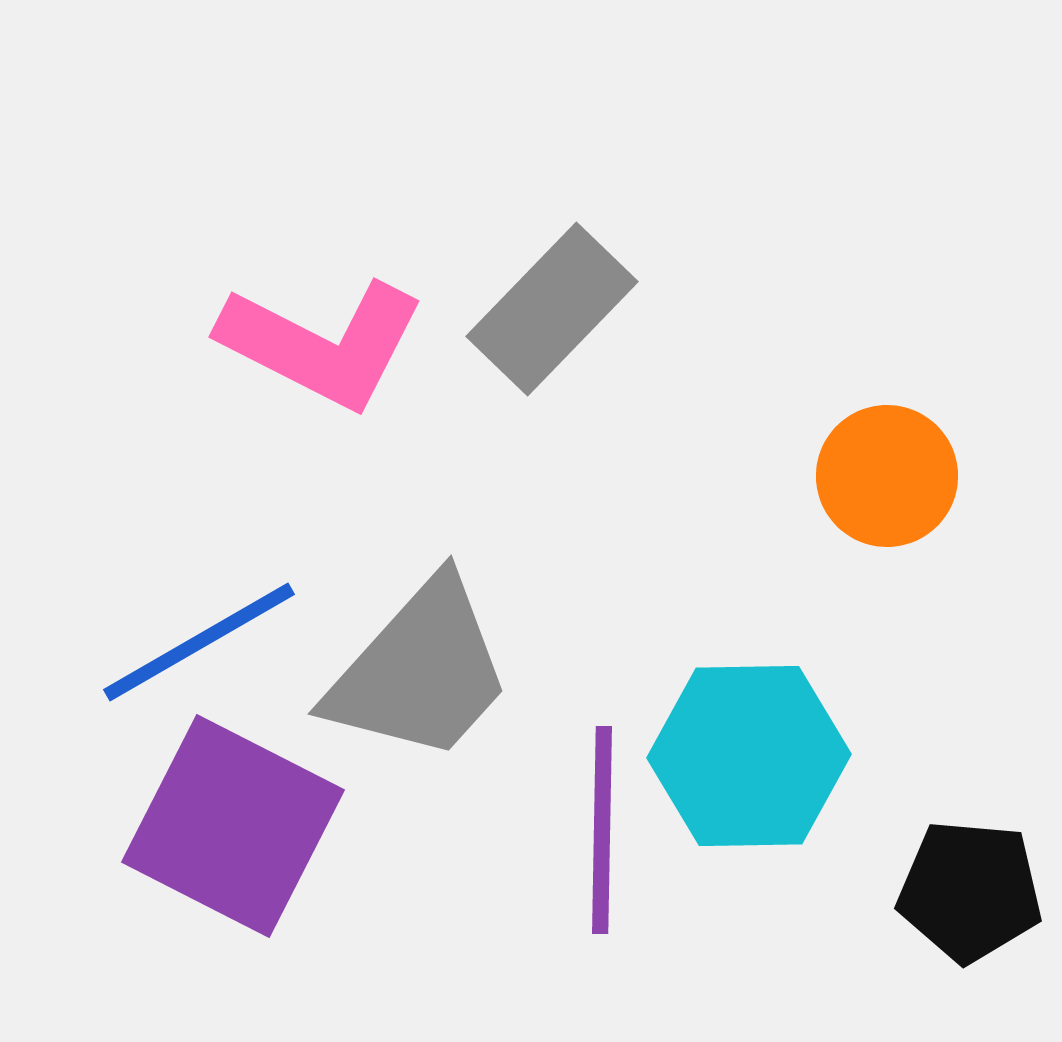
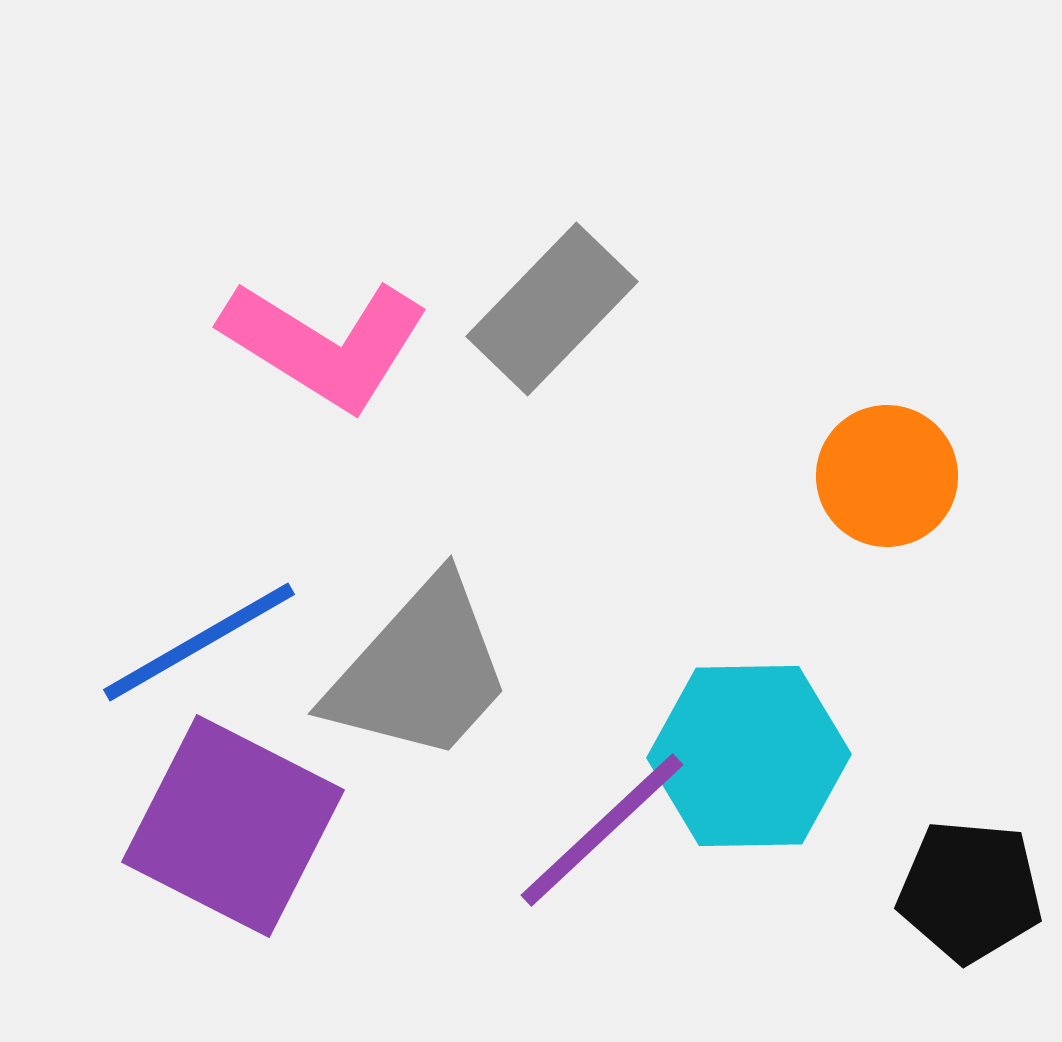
pink L-shape: moved 3 px right; rotated 5 degrees clockwise
purple line: rotated 46 degrees clockwise
